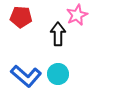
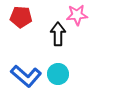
pink star: rotated 20 degrees clockwise
